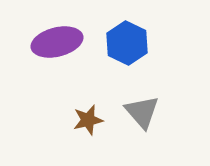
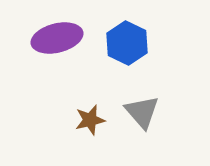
purple ellipse: moved 4 px up
brown star: moved 2 px right
